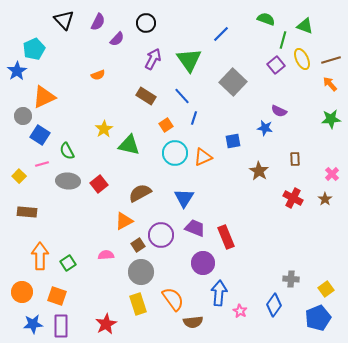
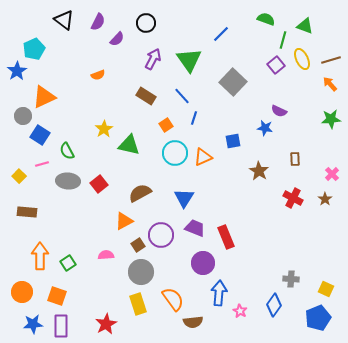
black triangle at (64, 20): rotated 10 degrees counterclockwise
yellow square at (326, 289): rotated 28 degrees counterclockwise
